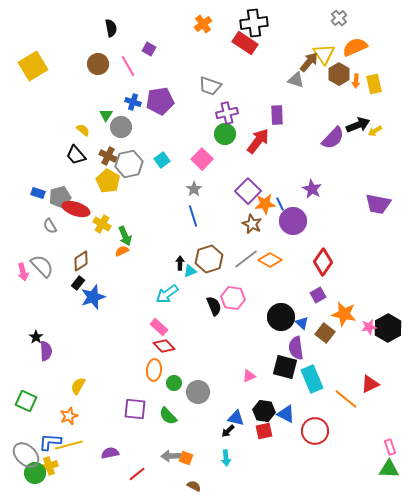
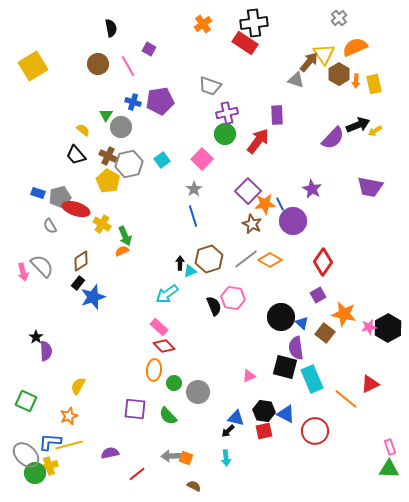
purple trapezoid at (378, 204): moved 8 px left, 17 px up
